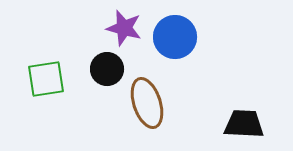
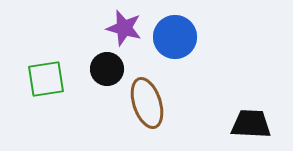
black trapezoid: moved 7 px right
